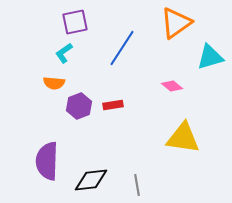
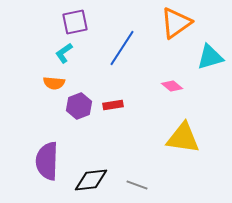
gray line: rotated 60 degrees counterclockwise
